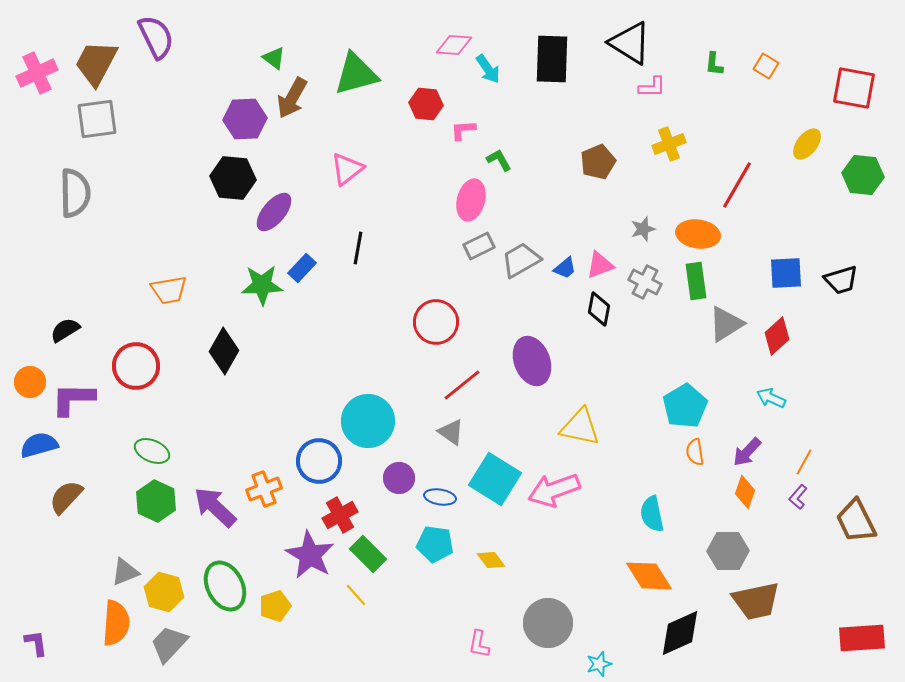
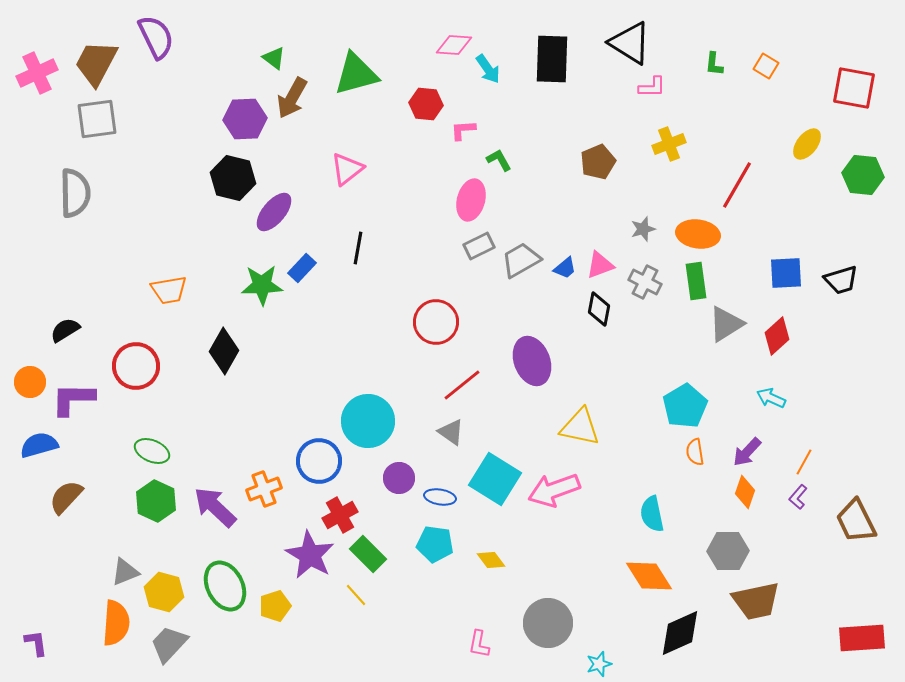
black hexagon at (233, 178): rotated 9 degrees clockwise
